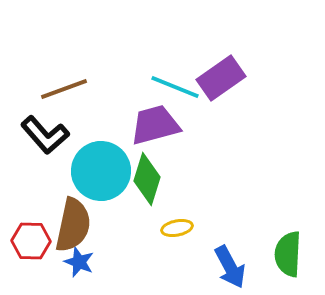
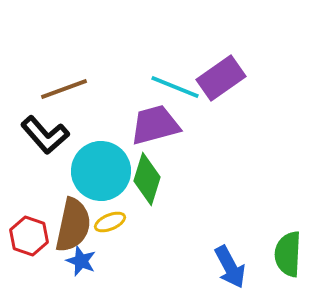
yellow ellipse: moved 67 px left, 6 px up; rotated 12 degrees counterclockwise
red hexagon: moved 2 px left, 5 px up; rotated 18 degrees clockwise
blue star: moved 2 px right, 1 px up
